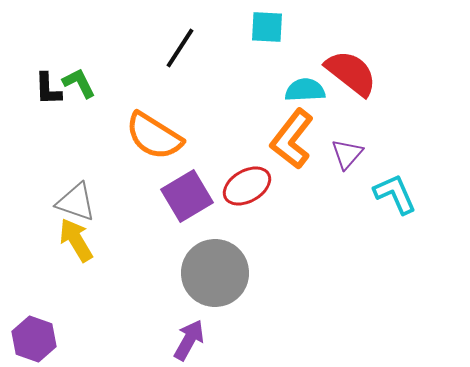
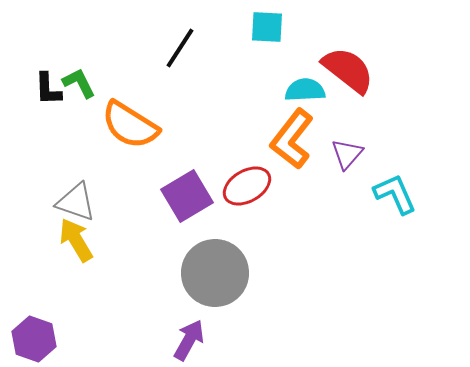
red semicircle: moved 3 px left, 3 px up
orange semicircle: moved 24 px left, 11 px up
